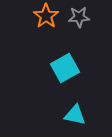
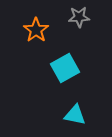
orange star: moved 10 px left, 14 px down
